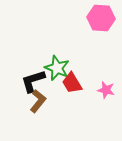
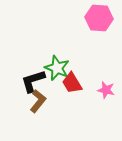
pink hexagon: moved 2 px left
